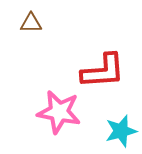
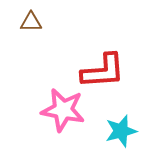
brown triangle: moved 1 px up
pink star: moved 4 px right, 2 px up
